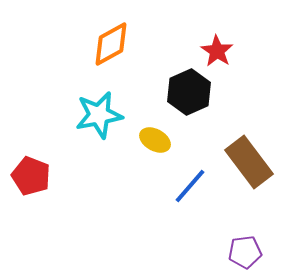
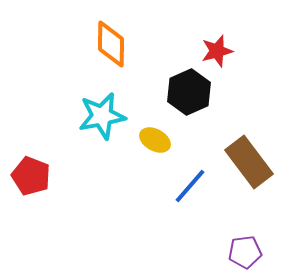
orange diamond: rotated 60 degrees counterclockwise
red star: rotated 24 degrees clockwise
cyan star: moved 3 px right, 1 px down
